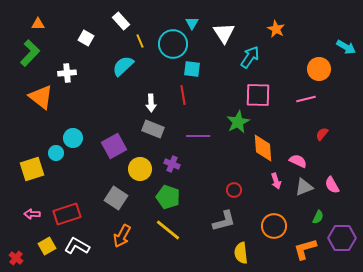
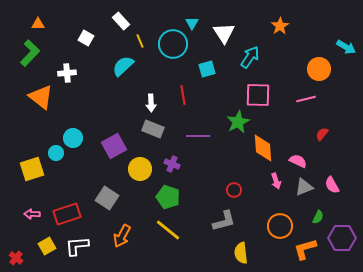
orange star at (276, 29): moved 4 px right, 3 px up; rotated 12 degrees clockwise
cyan square at (192, 69): moved 15 px right; rotated 24 degrees counterclockwise
gray square at (116, 198): moved 9 px left
orange circle at (274, 226): moved 6 px right
white L-shape at (77, 246): rotated 35 degrees counterclockwise
